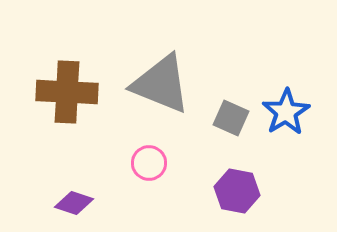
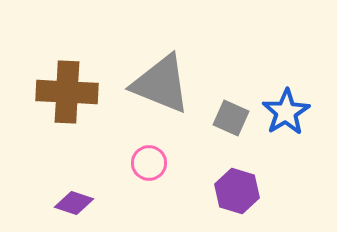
purple hexagon: rotated 6 degrees clockwise
